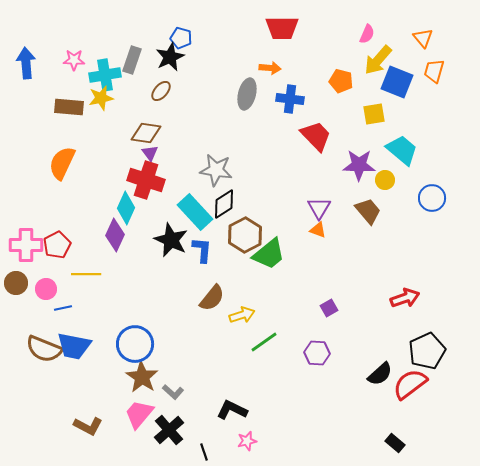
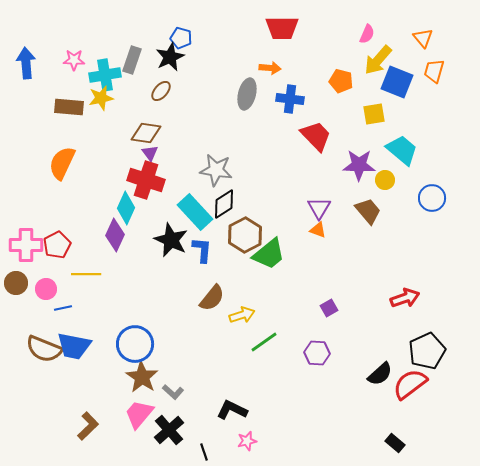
brown L-shape at (88, 426): rotated 72 degrees counterclockwise
